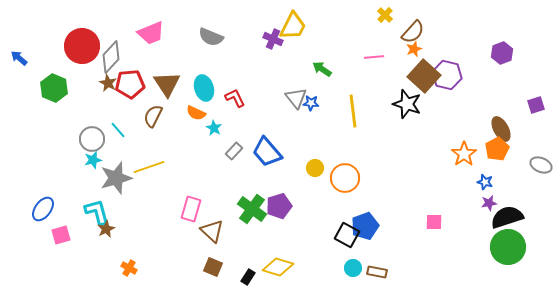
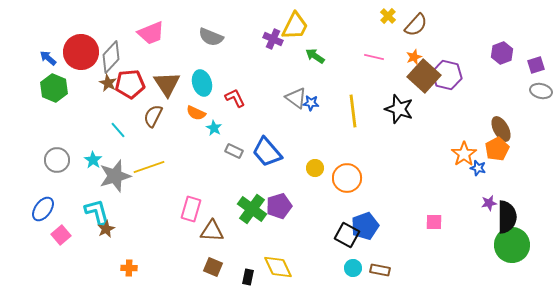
yellow cross at (385, 15): moved 3 px right, 1 px down
yellow trapezoid at (293, 26): moved 2 px right
brown semicircle at (413, 32): moved 3 px right, 7 px up
red circle at (82, 46): moved 1 px left, 6 px down
orange star at (414, 49): moved 8 px down
pink line at (374, 57): rotated 18 degrees clockwise
blue arrow at (19, 58): moved 29 px right
green arrow at (322, 69): moved 7 px left, 13 px up
cyan ellipse at (204, 88): moved 2 px left, 5 px up
gray triangle at (296, 98): rotated 15 degrees counterclockwise
black star at (407, 104): moved 8 px left, 5 px down
purple square at (536, 105): moved 40 px up
gray circle at (92, 139): moved 35 px left, 21 px down
gray rectangle at (234, 151): rotated 72 degrees clockwise
cyan star at (93, 160): rotated 24 degrees counterclockwise
gray ellipse at (541, 165): moved 74 px up; rotated 10 degrees counterclockwise
gray star at (116, 178): moved 1 px left, 2 px up
orange circle at (345, 178): moved 2 px right
blue star at (485, 182): moved 7 px left, 14 px up
black semicircle at (507, 217): rotated 108 degrees clockwise
brown triangle at (212, 231): rotated 40 degrees counterclockwise
pink square at (61, 235): rotated 24 degrees counterclockwise
green circle at (508, 247): moved 4 px right, 2 px up
yellow diamond at (278, 267): rotated 48 degrees clockwise
orange cross at (129, 268): rotated 28 degrees counterclockwise
brown rectangle at (377, 272): moved 3 px right, 2 px up
black rectangle at (248, 277): rotated 21 degrees counterclockwise
